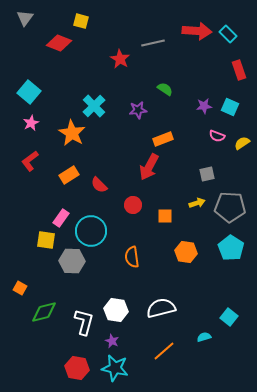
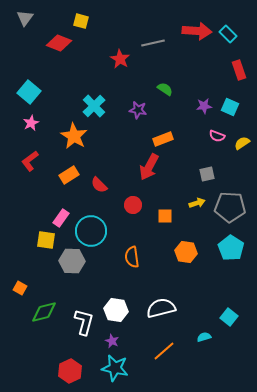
purple star at (138, 110): rotated 18 degrees clockwise
orange star at (72, 133): moved 2 px right, 3 px down
red hexagon at (77, 368): moved 7 px left, 3 px down; rotated 25 degrees clockwise
